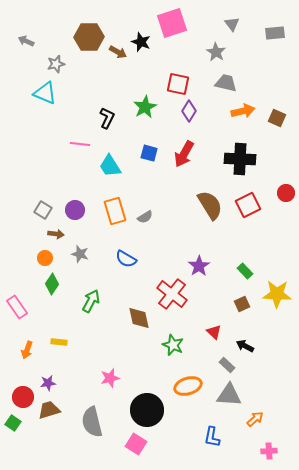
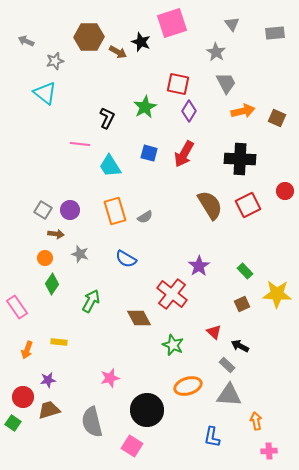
gray star at (56, 64): moved 1 px left, 3 px up
gray trapezoid at (226, 83): rotated 50 degrees clockwise
cyan triangle at (45, 93): rotated 15 degrees clockwise
red circle at (286, 193): moved 1 px left, 2 px up
purple circle at (75, 210): moved 5 px left
brown diamond at (139, 318): rotated 15 degrees counterclockwise
black arrow at (245, 346): moved 5 px left
purple star at (48, 383): moved 3 px up
orange arrow at (255, 419): moved 1 px right, 2 px down; rotated 60 degrees counterclockwise
pink square at (136, 444): moved 4 px left, 2 px down
